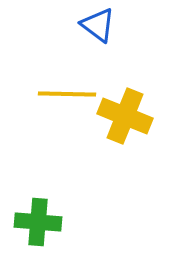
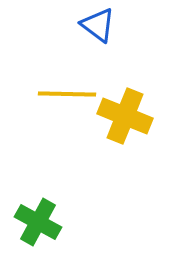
green cross: rotated 24 degrees clockwise
